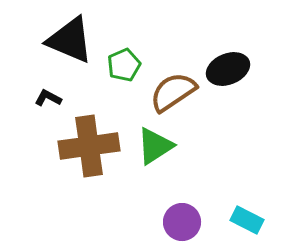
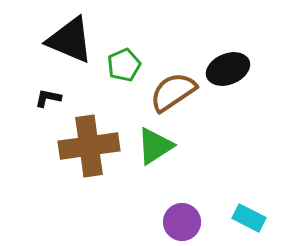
black L-shape: rotated 16 degrees counterclockwise
cyan rectangle: moved 2 px right, 2 px up
